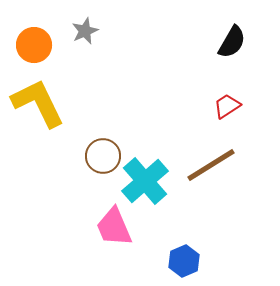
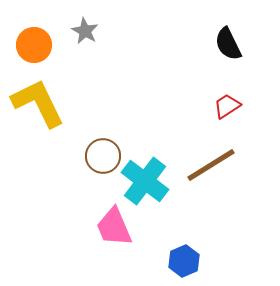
gray star: rotated 20 degrees counterclockwise
black semicircle: moved 4 px left, 2 px down; rotated 124 degrees clockwise
cyan cross: rotated 12 degrees counterclockwise
